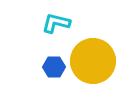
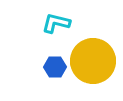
blue hexagon: moved 1 px right
